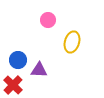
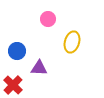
pink circle: moved 1 px up
blue circle: moved 1 px left, 9 px up
purple triangle: moved 2 px up
